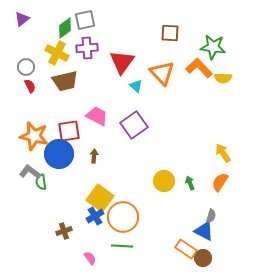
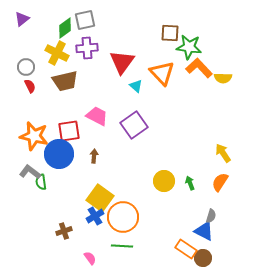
green star: moved 24 px left
